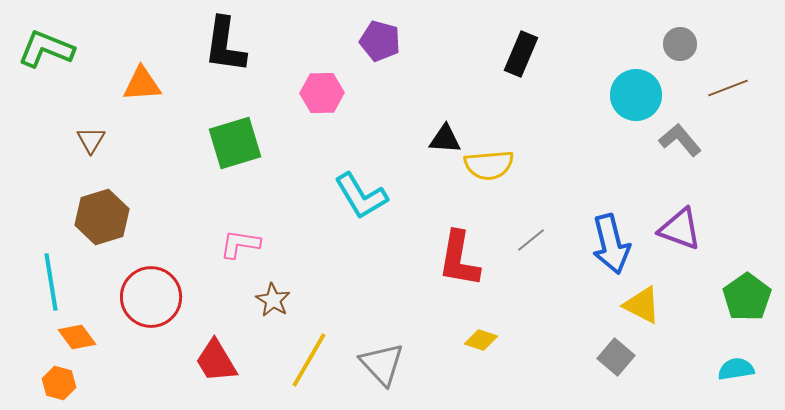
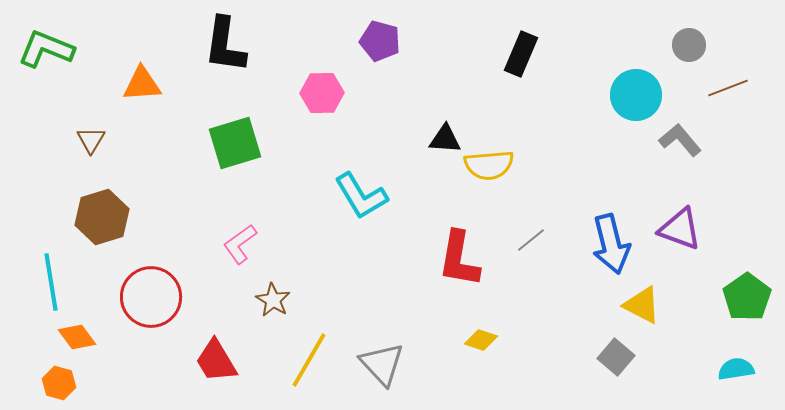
gray circle: moved 9 px right, 1 px down
pink L-shape: rotated 45 degrees counterclockwise
